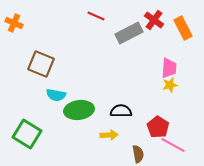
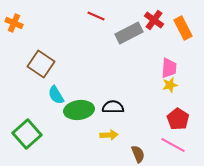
brown square: rotated 12 degrees clockwise
cyan semicircle: rotated 48 degrees clockwise
black semicircle: moved 8 px left, 4 px up
red pentagon: moved 20 px right, 8 px up
green square: rotated 16 degrees clockwise
brown semicircle: rotated 12 degrees counterclockwise
